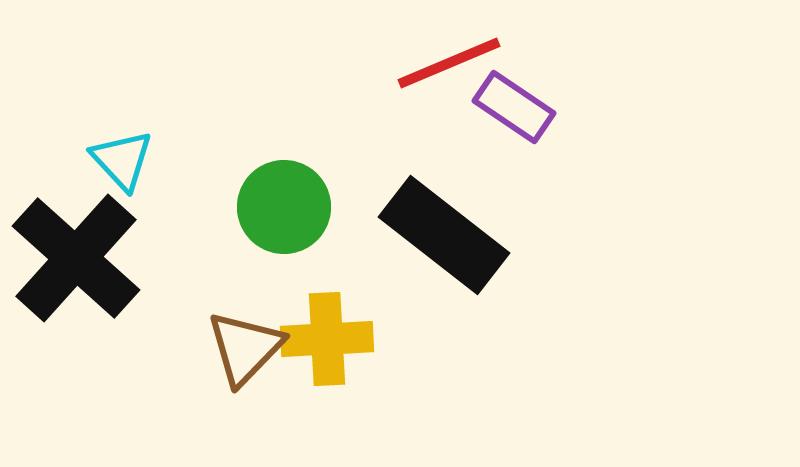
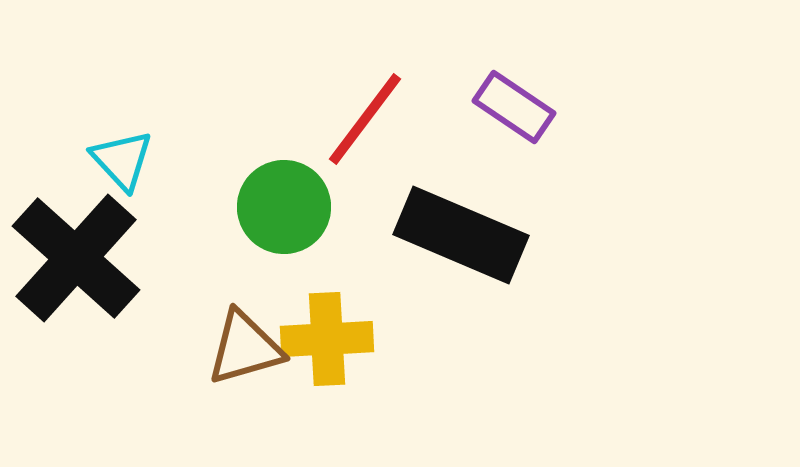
red line: moved 84 px left, 56 px down; rotated 30 degrees counterclockwise
black rectangle: moved 17 px right; rotated 15 degrees counterclockwise
brown triangle: rotated 30 degrees clockwise
